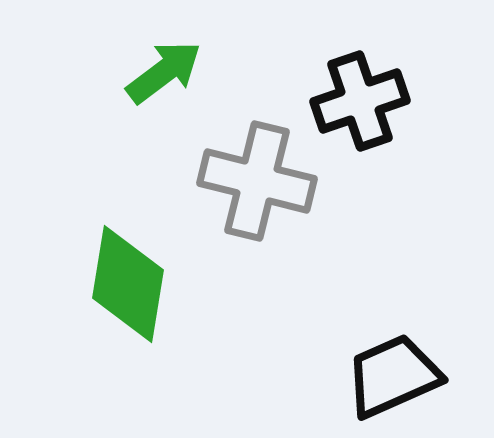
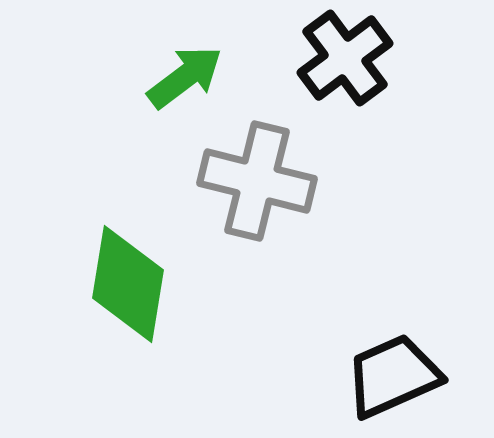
green arrow: moved 21 px right, 5 px down
black cross: moved 15 px left, 43 px up; rotated 18 degrees counterclockwise
